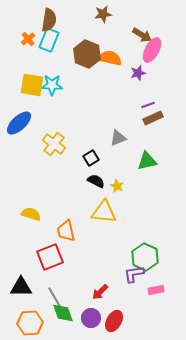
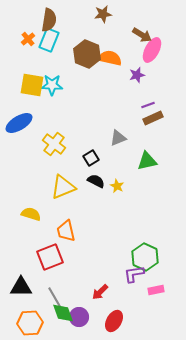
purple star: moved 1 px left, 2 px down
blue ellipse: rotated 12 degrees clockwise
yellow triangle: moved 41 px left, 25 px up; rotated 28 degrees counterclockwise
purple circle: moved 12 px left, 1 px up
